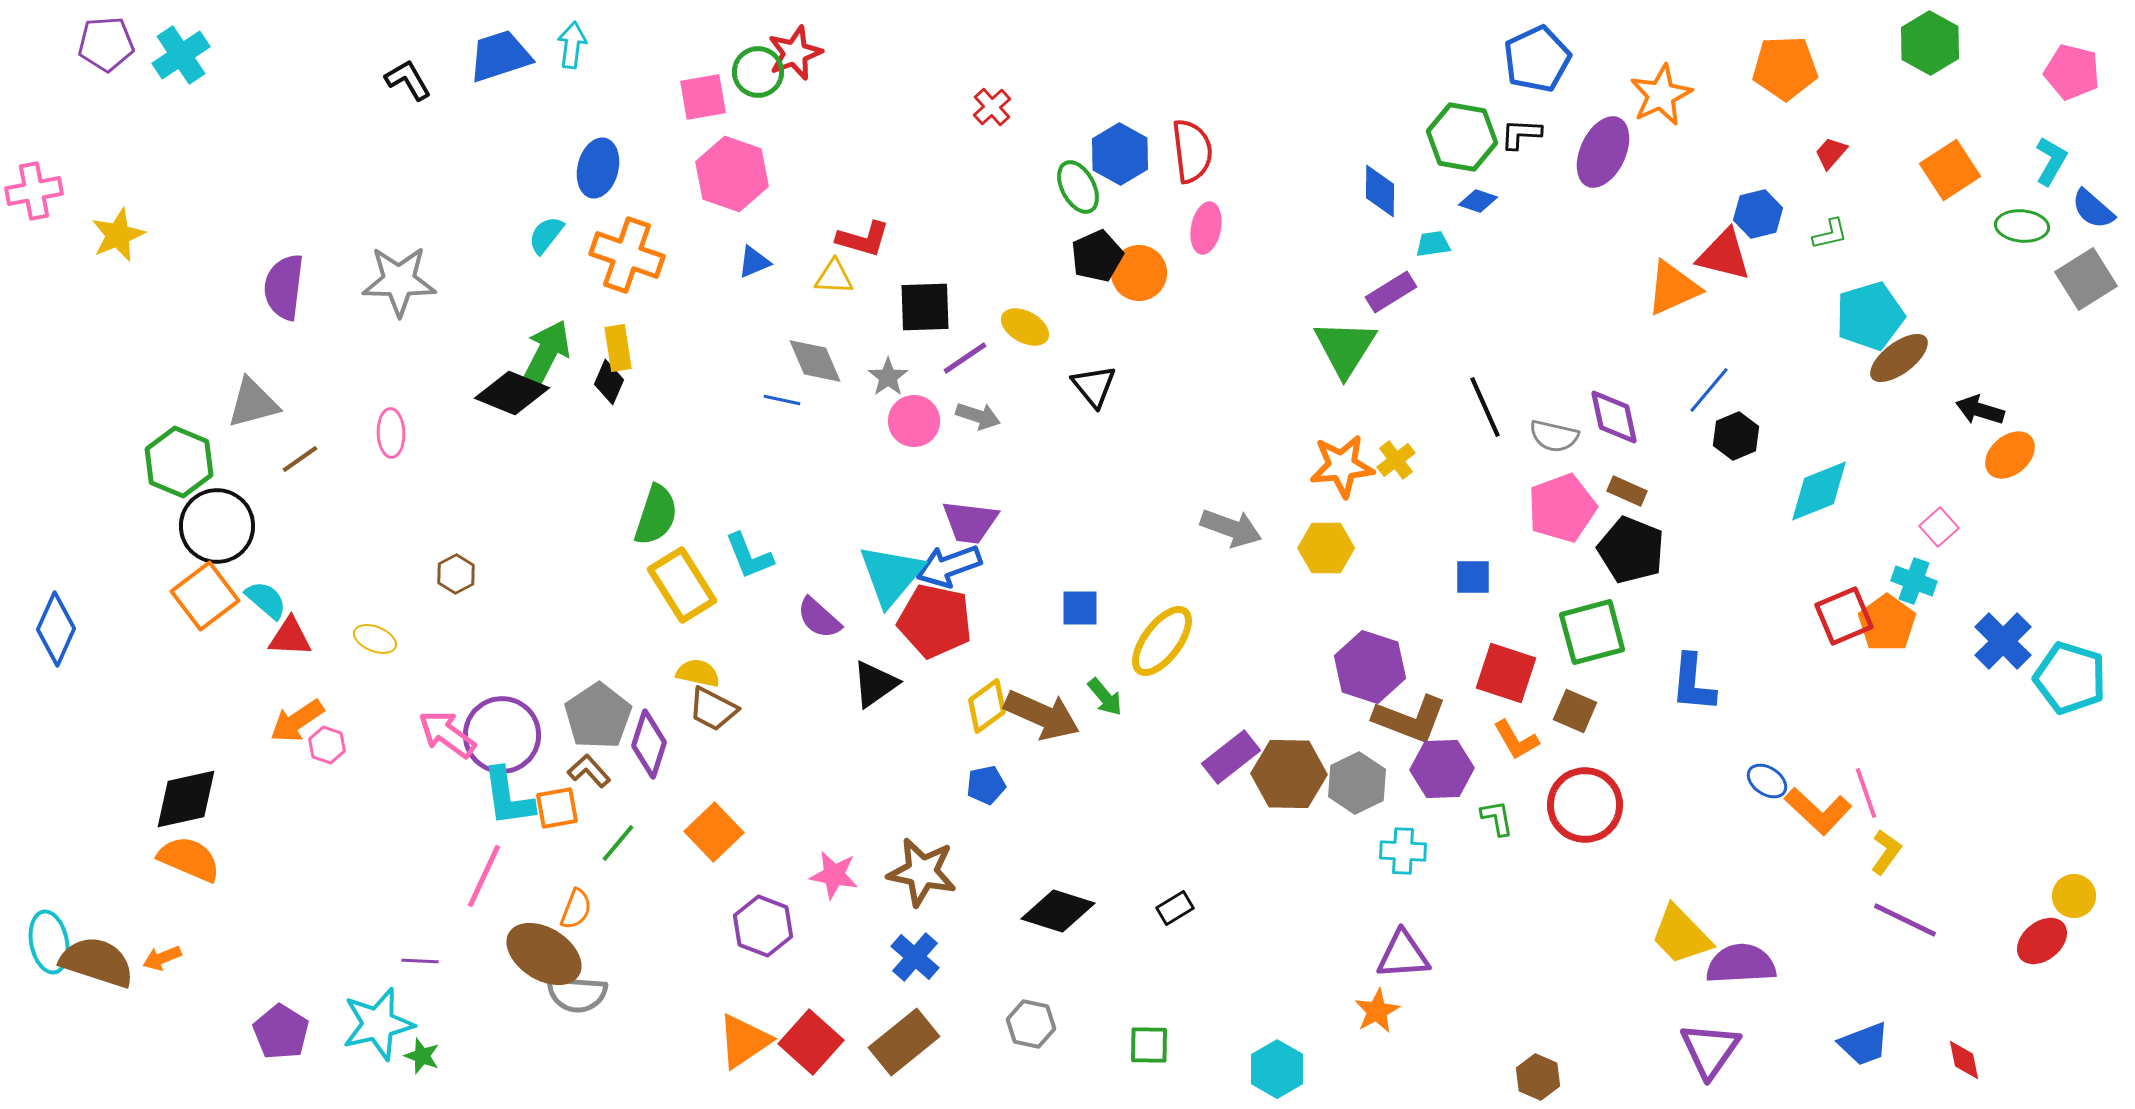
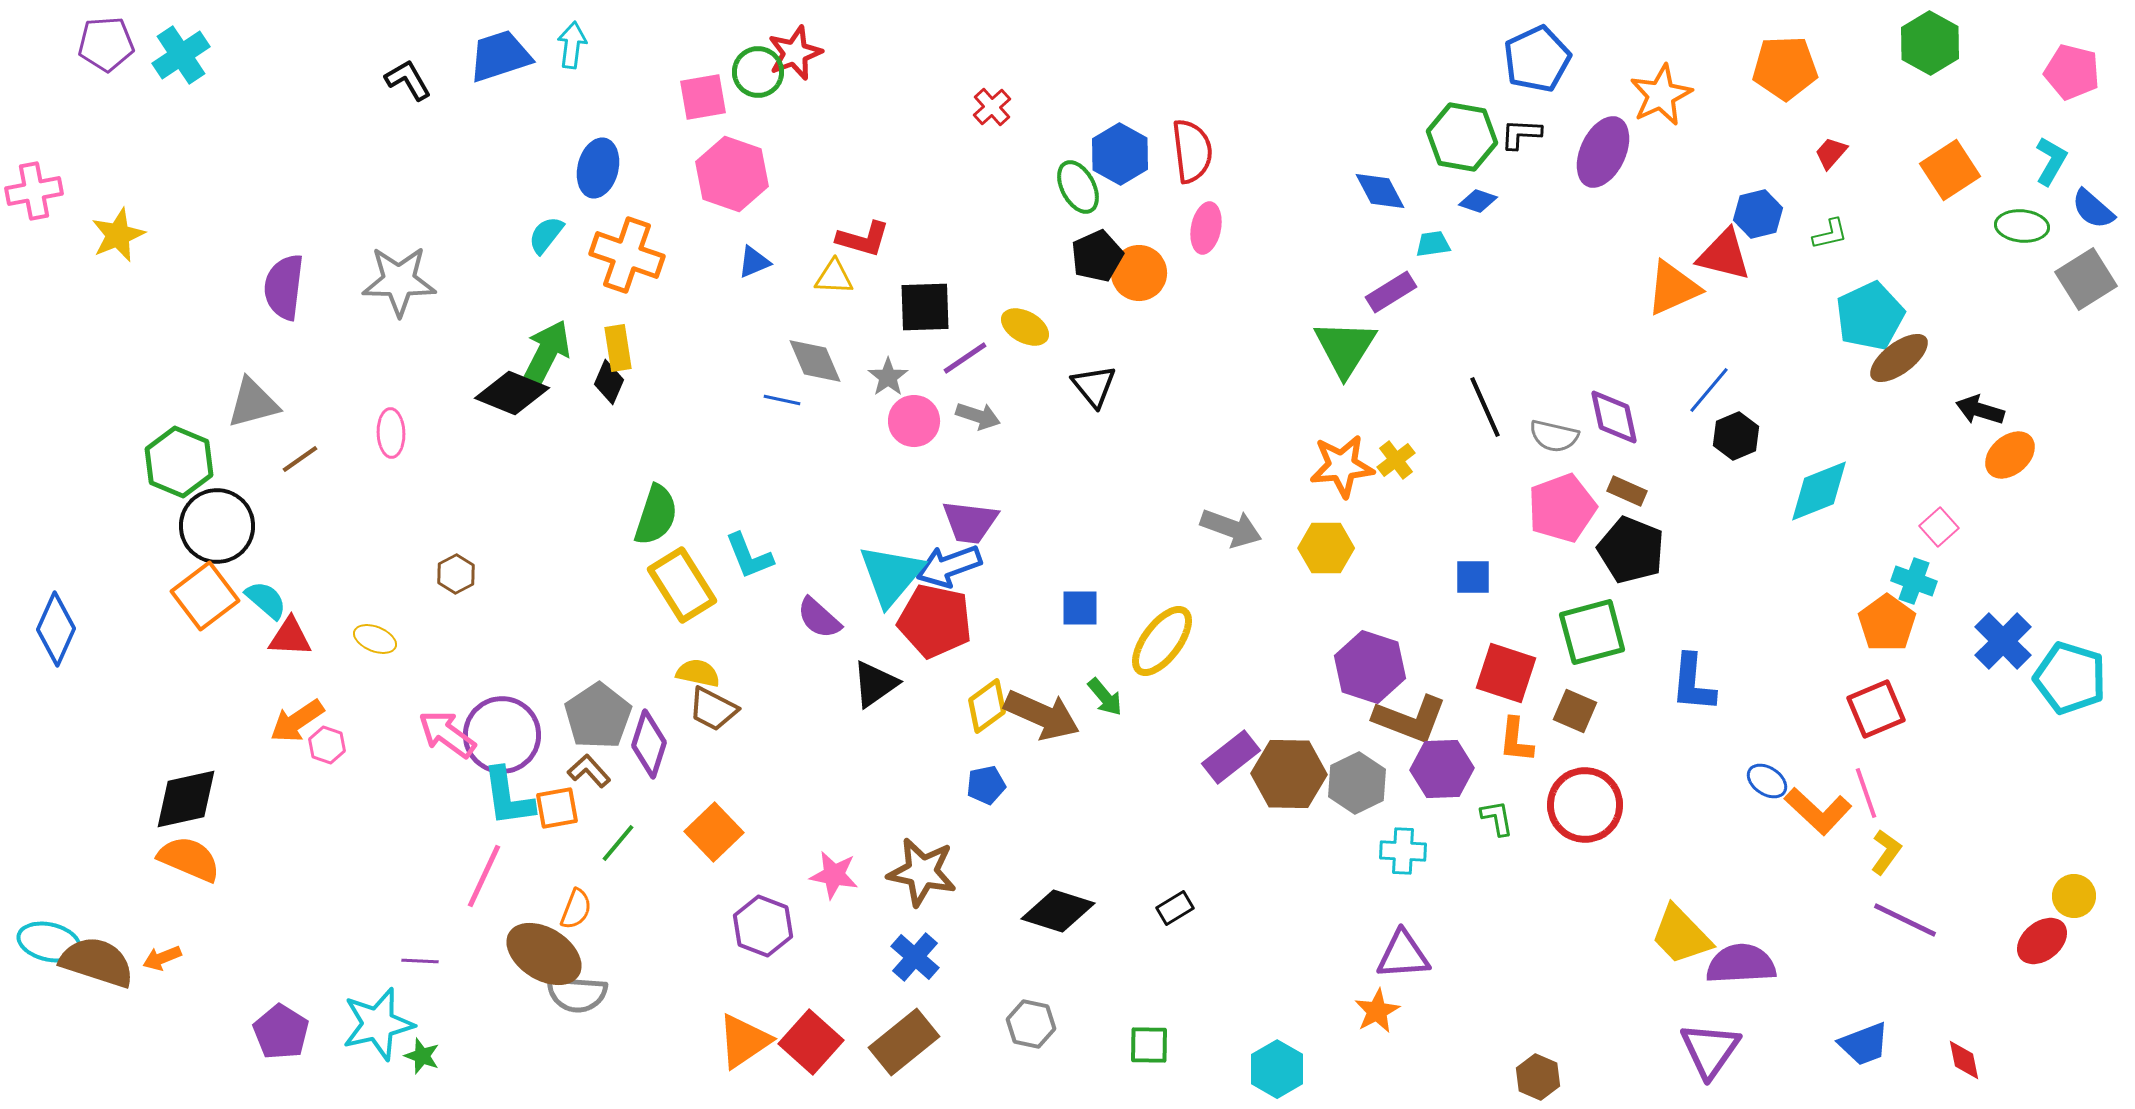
blue diamond at (1380, 191): rotated 28 degrees counterclockwise
cyan pentagon at (1870, 316): rotated 8 degrees counterclockwise
red square at (1844, 616): moved 32 px right, 93 px down
orange L-shape at (1516, 740): rotated 36 degrees clockwise
cyan ellipse at (49, 942): rotated 66 degrees counterclockwise
